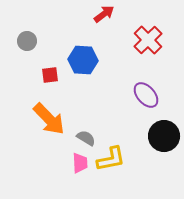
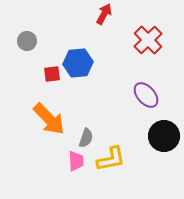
red arrow: rotated 25 degrees counterclockwise
blue hexagon: moved 5 px left, 3 px down; rotated 8 degrees counterclockwise
red square: moved 2 px right, 1 px up
gray semicircle: rotated 78 degrees clockwise
pink trapezoid: moved 4 px left, 2 px up
